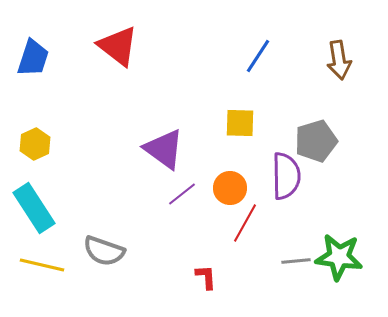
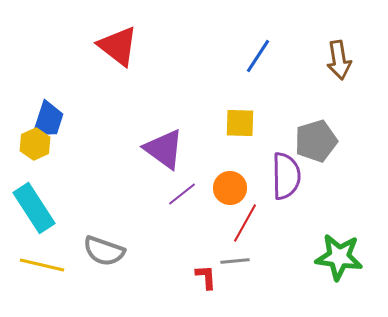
blue trapezoid: moved 15 px right, 62 px down
gray line: moved 61 px left
